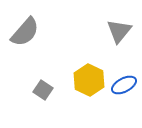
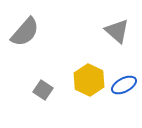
gray triangle: moved 2 px left; rotated 28 degrees counterclockwise
